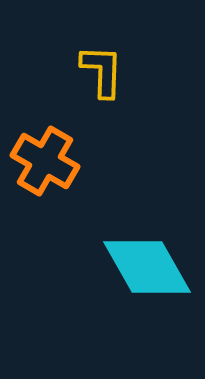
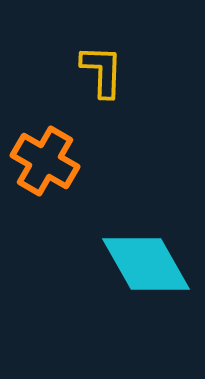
cyan diamond: moved 1 px left, 3 px up
